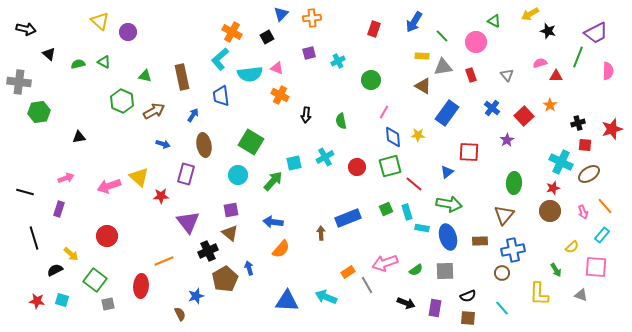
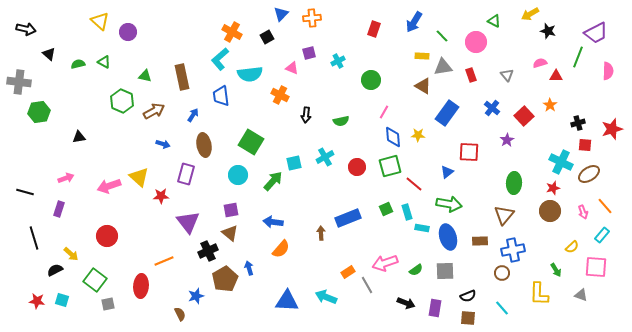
pink triangle at (277, 68): moved 15 px right
green semicircle at (341, 121): rotated 91 degrees counterclockwise
